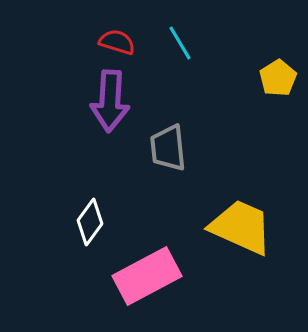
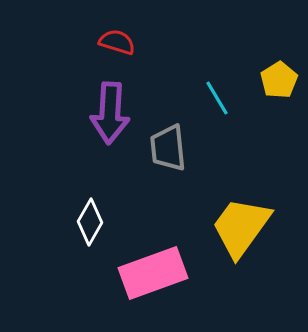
cyan line: moved 37 px right, 55 px down
yellow pentagon: moved 1 px right, 2 px down
purple arrow: moved 12 px down
white diamond: rotated 6 degrees counterclockwise
yellow trapezoid: rotated 78 degrees counterclockwise
pink rectangle: moved 6 px right, 3 px up; rotated 8 degrees clockwise
